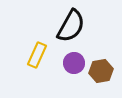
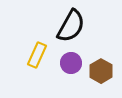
purple circle: moved 3 px left
brown hexagon: rotated 20 degrees counterclockwise
